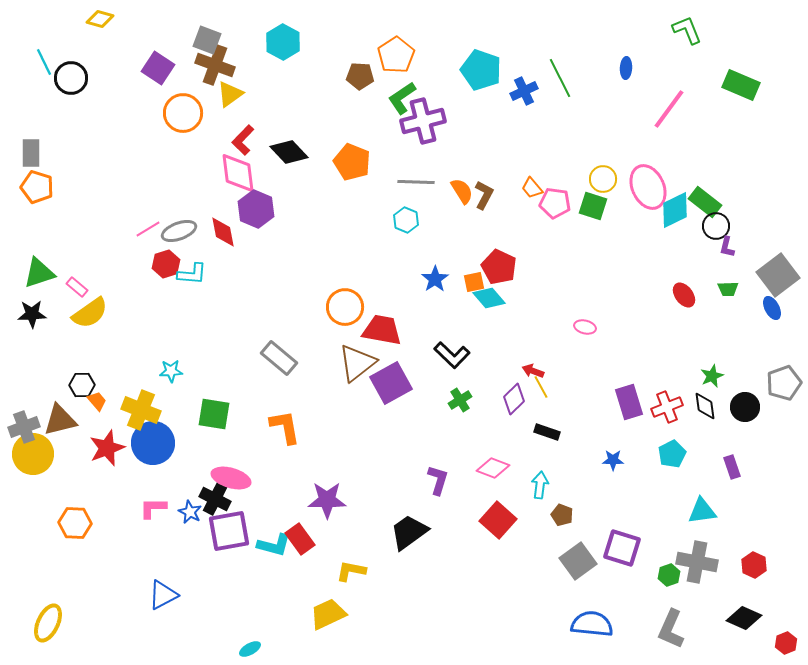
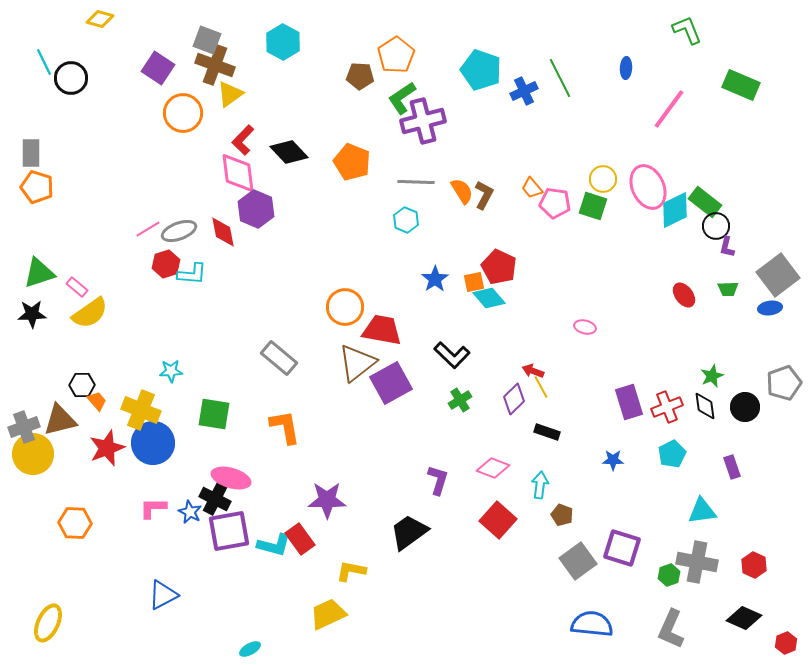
blue ellipse at (772, 308): moved 2 px left; rotated 70 degrees counterclockwise
